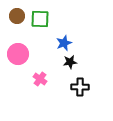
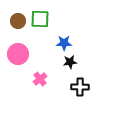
brown circle: moved 1 px right, 5 px down
blue star: rotated 21 degrees clockwise
pink cross: rotated 16 degrees clockwise
